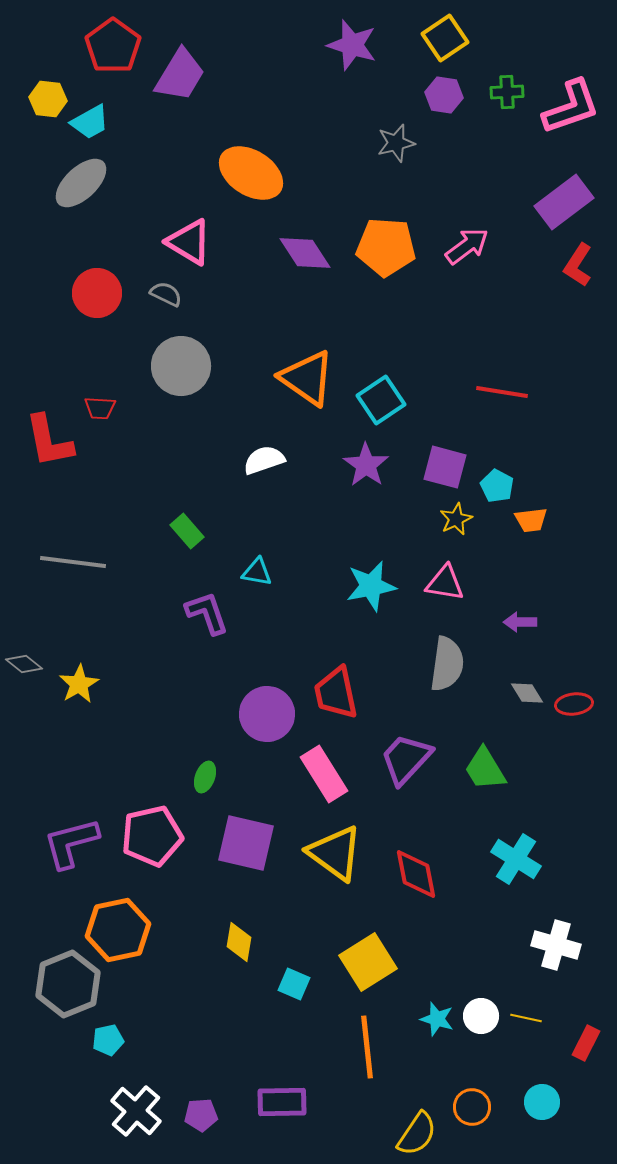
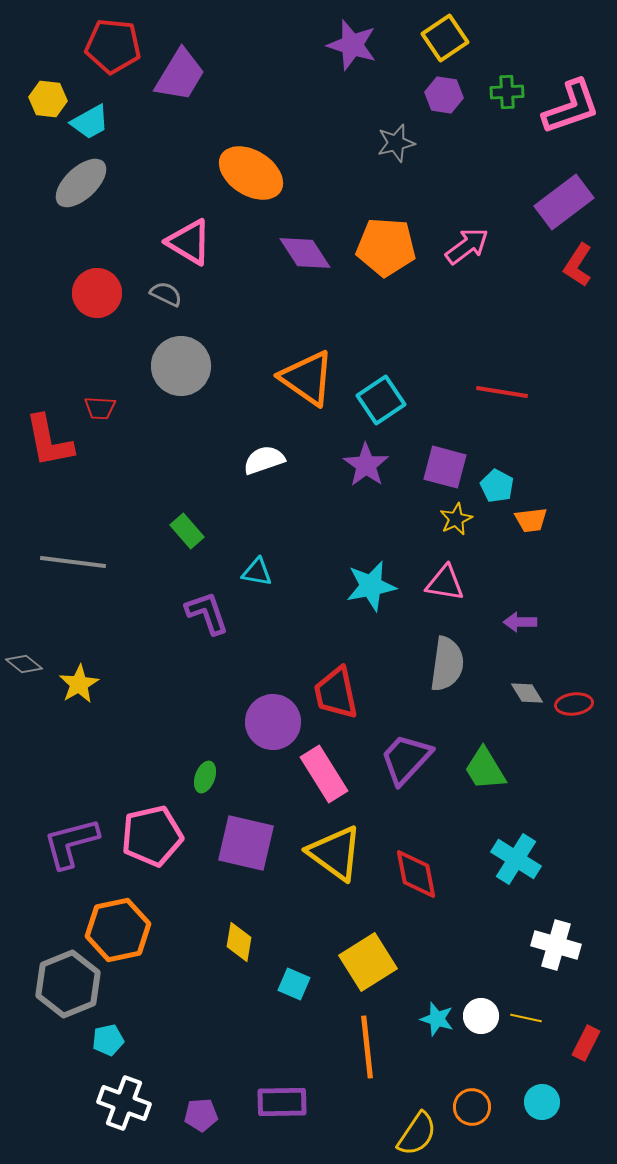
red pentagon at (113, 46): rotated 30 degrees counterclockwise
purple circle at (267, 714): moved 6 px right, 8 px down
white cross at (136, 1111): moved 12 px left, 8 px up; rotated 21 degrees counterclockwise
